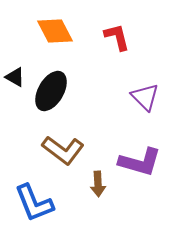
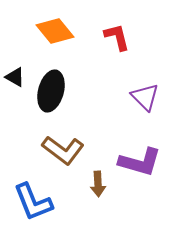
orange diamond: rotated 12 degrees counterclockwise
black ellipse: rotated 15 degrees counterclockwise
blue L-shape: moved 1 px left, 1 px up
